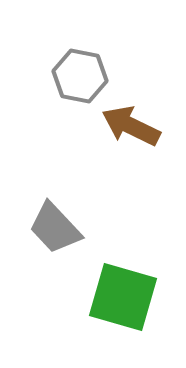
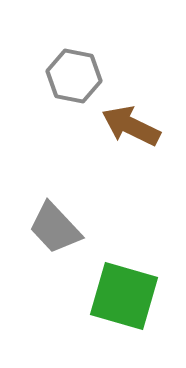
gray hexagon: moved 6 px left
green square: moved 1 px right, 1 px up
